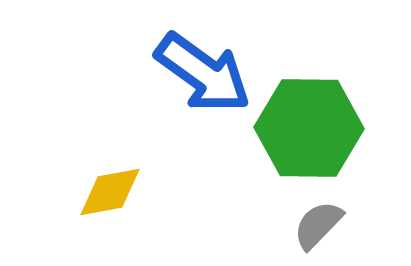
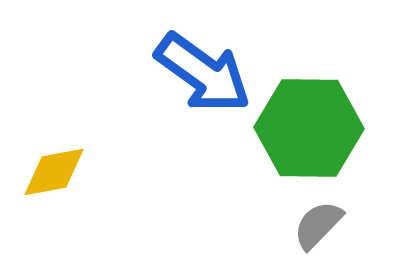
yellow diamond: moved 56 px left, 20 px up
